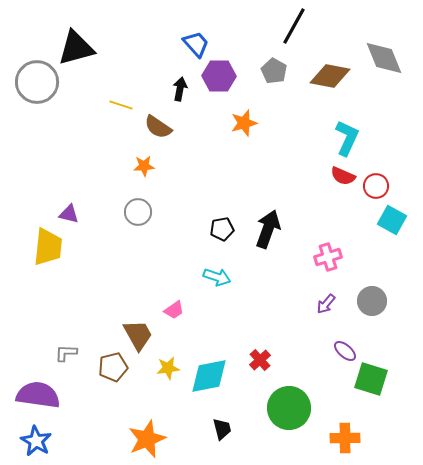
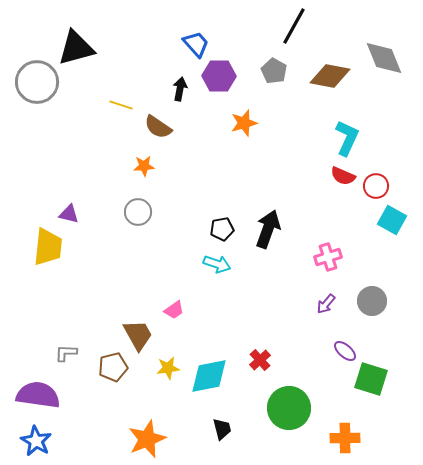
cyan arrow at (217, 277): moved 13 px up
